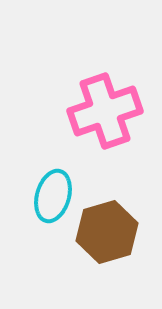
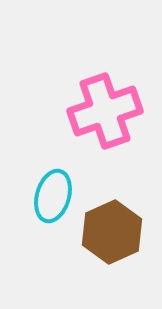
brown hexagon: moved 5 px right; rotated 8 degrees counterclockwise
